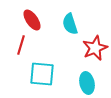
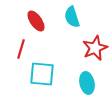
red ellipse: moved 4 px right, 1 px down
cyan semicircle: moved 2 px right, 7 px up
red line: moved 4 px down
